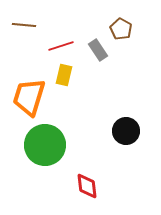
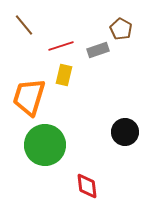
brown line: rotated 45 degrees clockwise
gray rectangle: rotated 75 degrees counterclockwise
black circle: moved 1 px left, 1 px down
